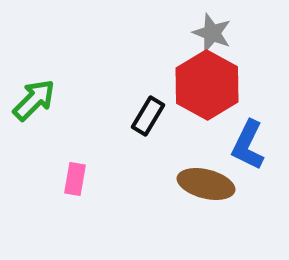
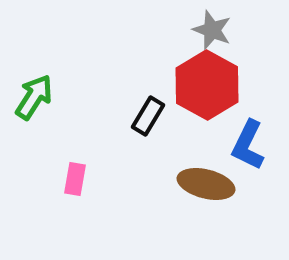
gray star: moved 3 px up
green arrow: moved 3 px up; rotated 12 degrees counterclockwise
